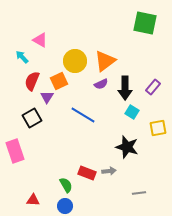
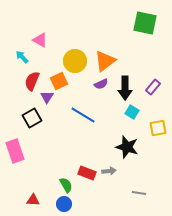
gray line: rotated 16 degrees clockwise
blue circle: moved 1 px left, 2 px up
